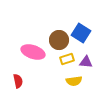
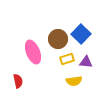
blue square: moved 1 px down; rotated 12 degrees clockwise
brown circle: moved 1 px left, 1 px up
pink ellipse: rotated 50 degrees clockwise
